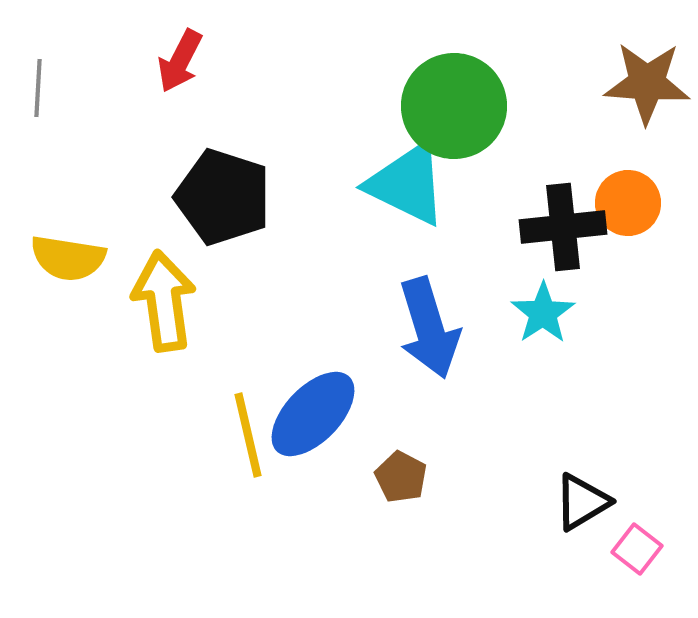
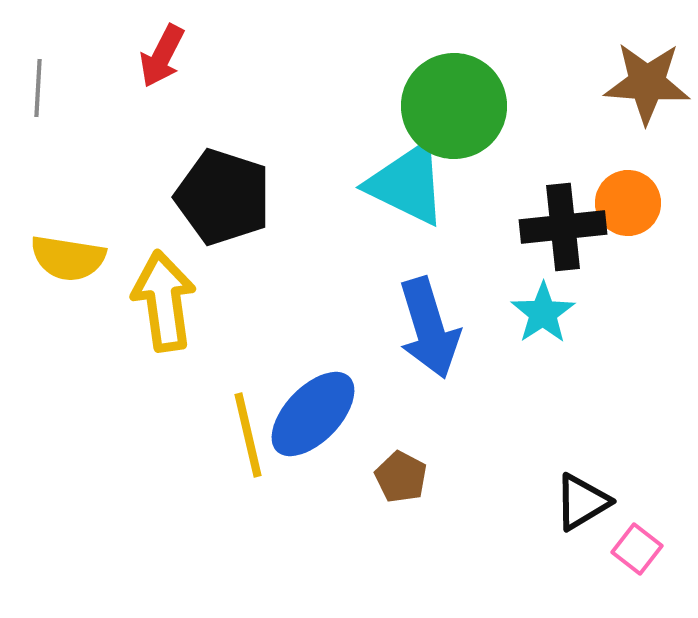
red arrow: moved 18 px left, 5 px up
